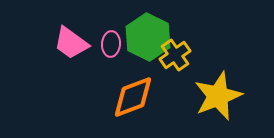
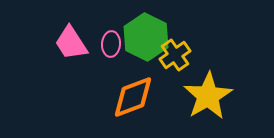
green hexagon: moved 2 px left
pink trapezoid: rotated 21 degrees clockwise
yellow star: moved 10 px left; rotated 9 degrees counterclockwise
